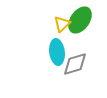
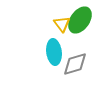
yellow triangle: rotated 24 degrees counterclockwise
cyan ellipse: moved 3 px left
